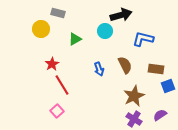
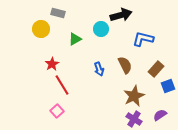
cyan circle: moved 4 px left, 2 px up
brown rectangle: rotated 56 degrees counterclockwise
